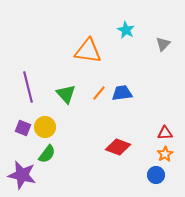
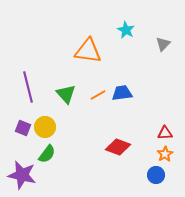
orange line: moved 1 px left, 2 px down; rotated 21 degrees clockwise
